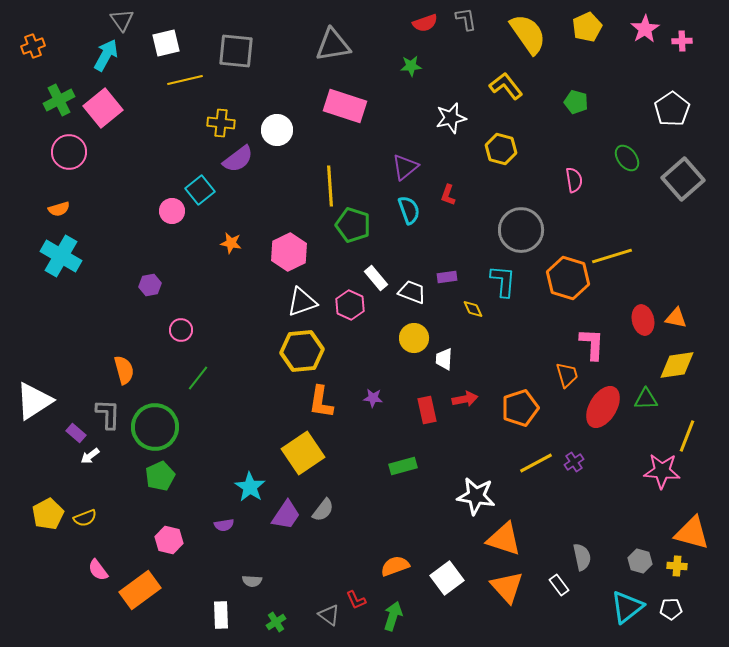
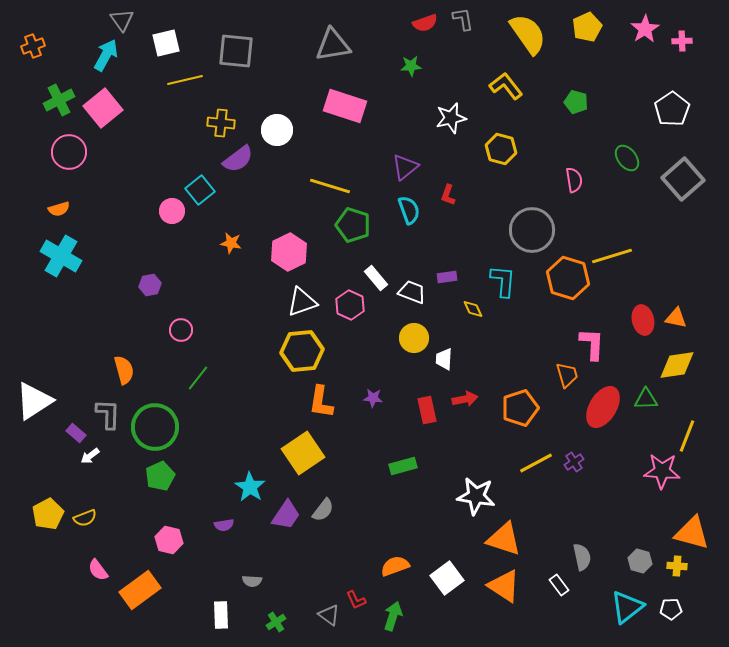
gray L-shape at (466, 19): moved 3 px left
yellow line at (330, 186): rotated 69 degrees counterclockwise
gray circle at (521, 230): moved 11 px right
orange triangle at (507, 587): moved 3 px left, 1 px up; rotated 15 degrees counterclockwise
